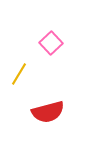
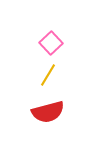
yellow line: moved 29 px right, 1 px down
